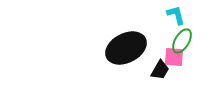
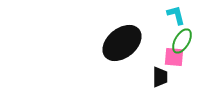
black ellipse: moved 4 px left, 5 px up; rotated 12 degrees counterclockwise
black trapezoid: moved 7 px down; rotated 30 degrees counterclockwise
